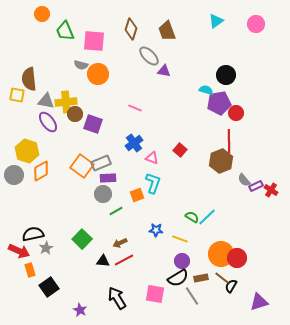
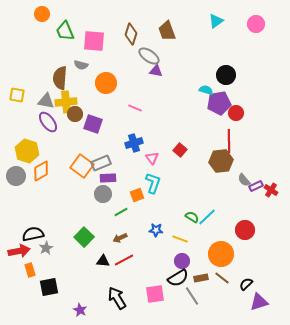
brown diamond at (131, 29): moved 5 px down
gray ellipse at (149, 56): rotated 10 degrees counterclockwise
purple triangle at (164, 71): moved 8 px left
orange circle at (98, 74): moved 8 px right, 9 px down
brown semicircle at (29, 79): moved 31 px right, 1 px up; rotated 10 degrees clockwise
blue cross at (134, 143): rotated 18 degrees clockwise
pink triangle at (152, 158): rotated 32 degrees clockwise
brown hexagon at (221, 161): rotated 15 degrees clockwise
gray circle at (14, 175): moved 2 px right, 1 px down
green line at (116, 211): moved 5 px right, 1 px down
green square at (82, 239): moved 2 px right, 2 px up
brown arrow at (120, 243): moved 5 px up
red arrow at (19, 251): rotated 35 degrees counterclockwise
red circle at (237, 258): moved 8 px right, 28 px up
black semicircle at (231, 286): moved 15 px right, 2 px up; rotated 16 degrees clockwise
black square at (49, 287): rotated 24 degrees clockwise
pink square at (155, 294): rotated 18 degrees counterclockwise
